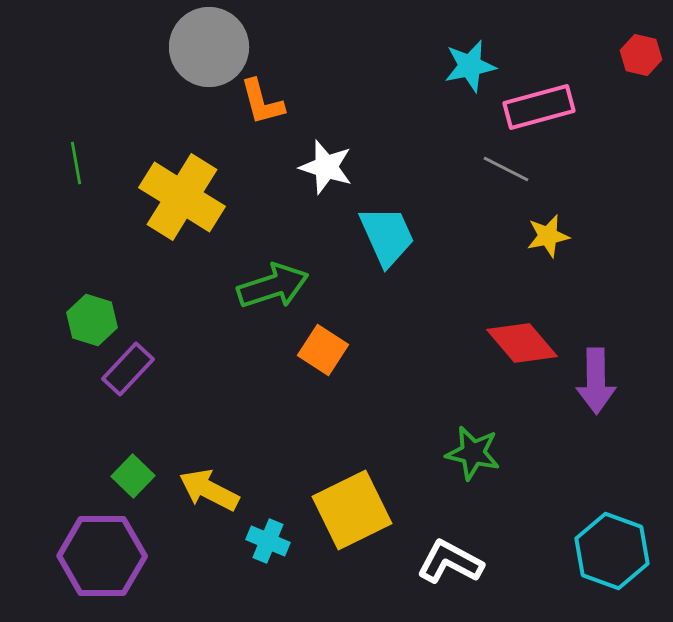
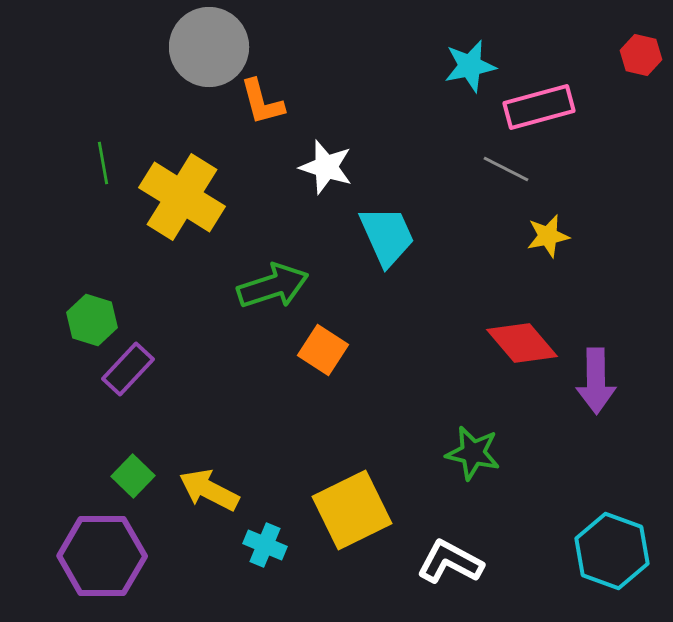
green line: moved 27 px right
cyan cross: moved 3 px left, 4 px down
